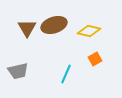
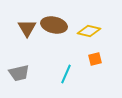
brown ellipse: rotated 30 degrees clockwise
orange square: rotated 16 degrees clockwise
gray trapezoid: moved 1 px right, 2 px down
